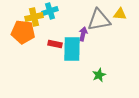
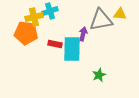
gray triangle: moved 2 px right
orange pentagon: moved 3 px right, 1 px down
